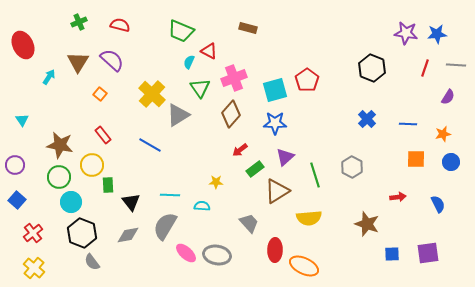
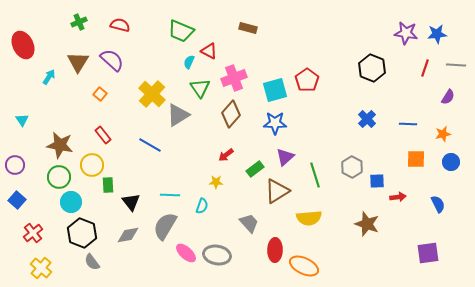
red arrow at (240, 150): moved 14 px left, 5 px down
cyan semicircle at (202, 206): rotated 105 degrees clockwise
blue square at (392, 254): moved 15 px left, 73 px up
yellow cross at (34, 268): moved 7 px right
